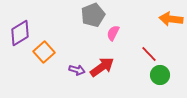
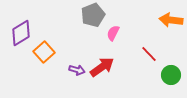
orange arrow: moved 1 px down
purple diamond: moved 1 px right
green circle: moved 11 px right
